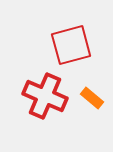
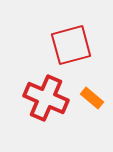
red cross: moved 1 px right, 2 px down
